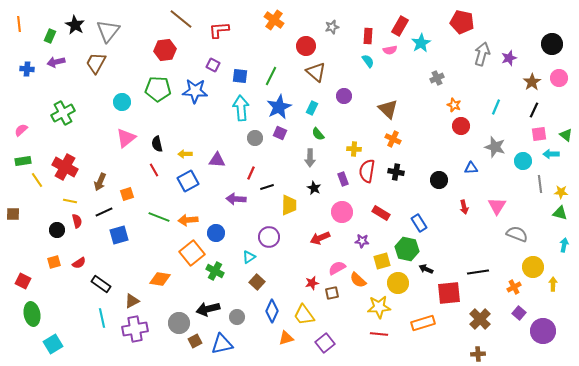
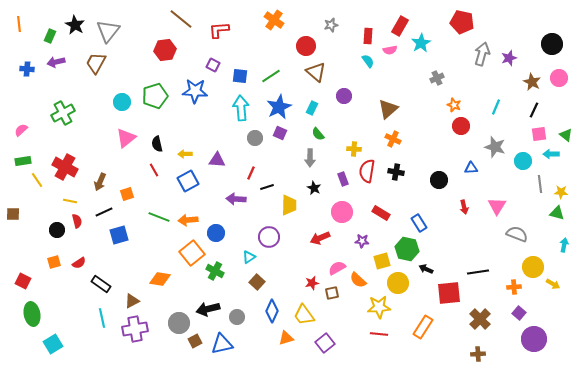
gray star at (332, 27): moved 1 px left, 2 px up
green line at (271, 76): rotated 30 degrees clockwise
brown star at (532, 82): rotated 12 degrees counterclockwise
green pentagon at (158, 89): moved 3 px left, 7 px down; rotated 20 degrees counterclockwise
brown triangle at (388, 109): rotated 35 degrees clockwise
green triangle at (560, 213): moved 3 px left
yellow arrow at (553, 284): rotated 120 degrees clockwise
orange cross at (514, 287): rotated 24 degrees clockwise
orange rectangle at (423, 323): moved 4 px down; rotated 40 degrees counterclockwise
purple circle at (543, 331): moved 9 px left, 8 px down
